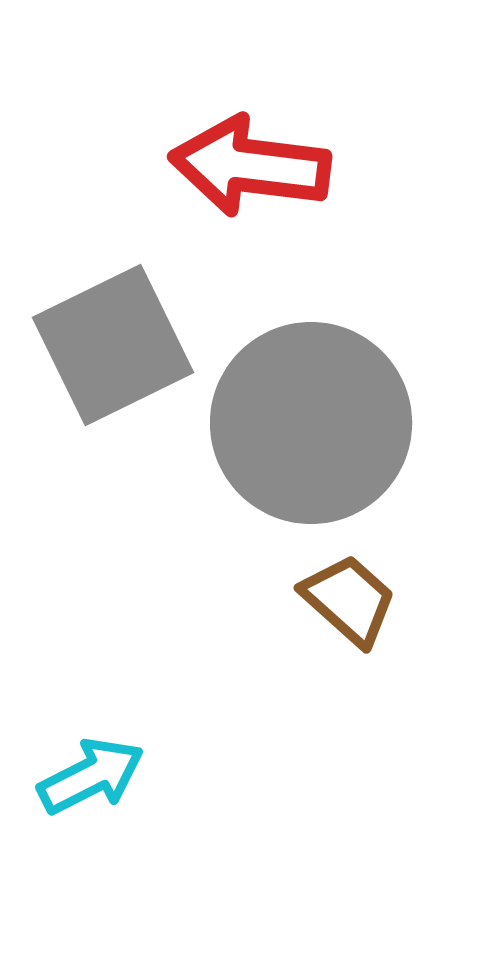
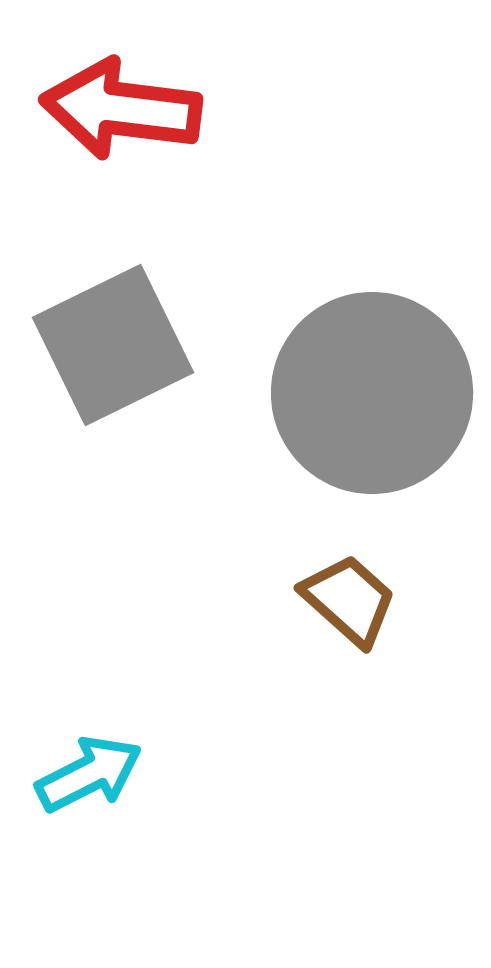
red arrow: moved 129 px left, 57 px up
gray circle: moved 61 px right, 30 px up
cyan arrow: moved 2 px left, 2 px up
